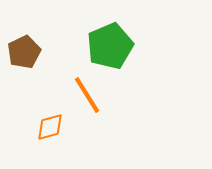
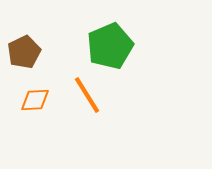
orange diamond: moved 15 px left, 27 px up; rotated 12 degrees clockwise
